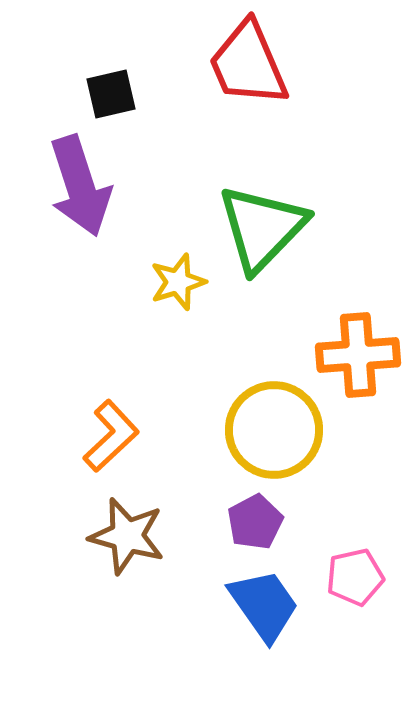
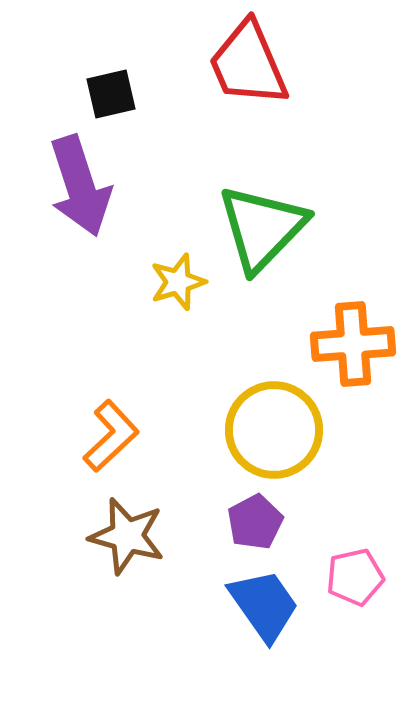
orange cross: moved 5 px left, 11 px up
